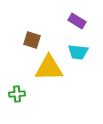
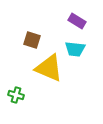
cyan trapezoid: moved 3 px left, 3 px up
yellow triangle: rotated 24 degrees clockwise
green cross: moved 1 px left, 1 px down; rotated 21 degrees clockwise
